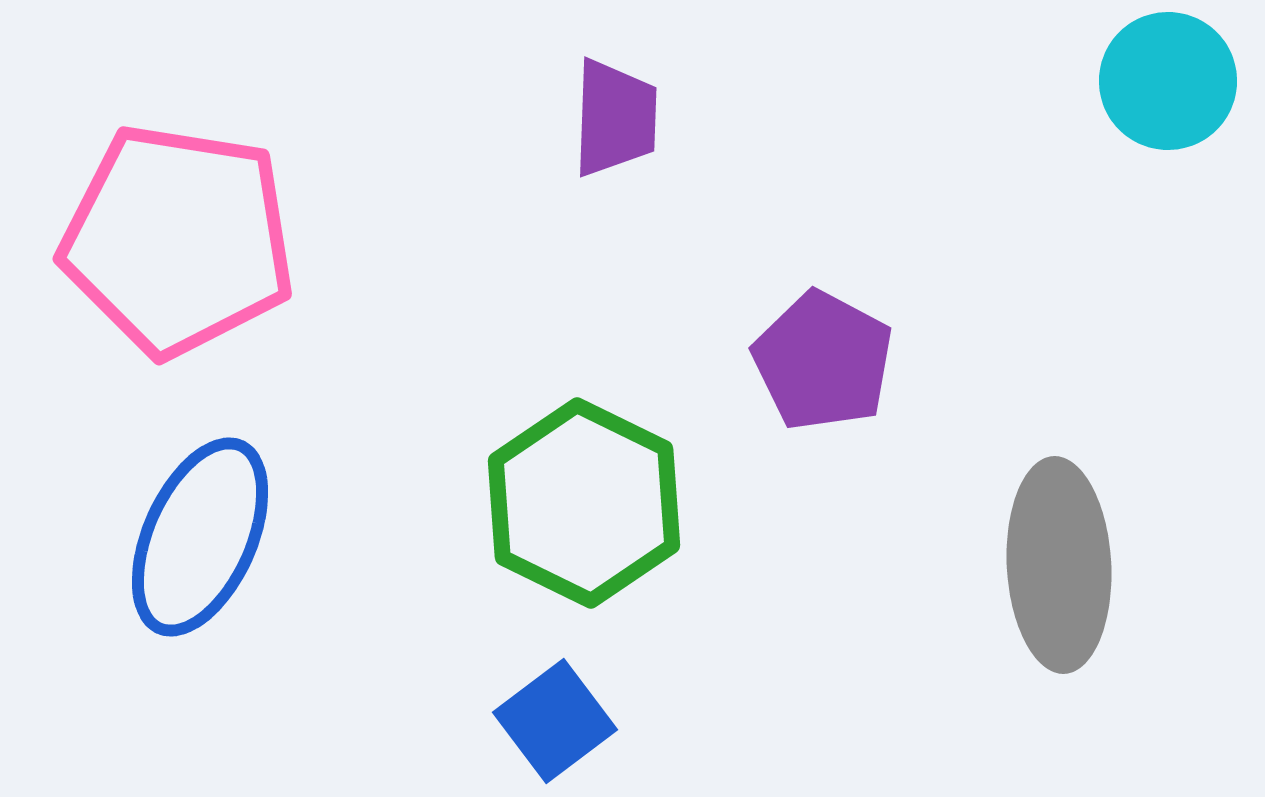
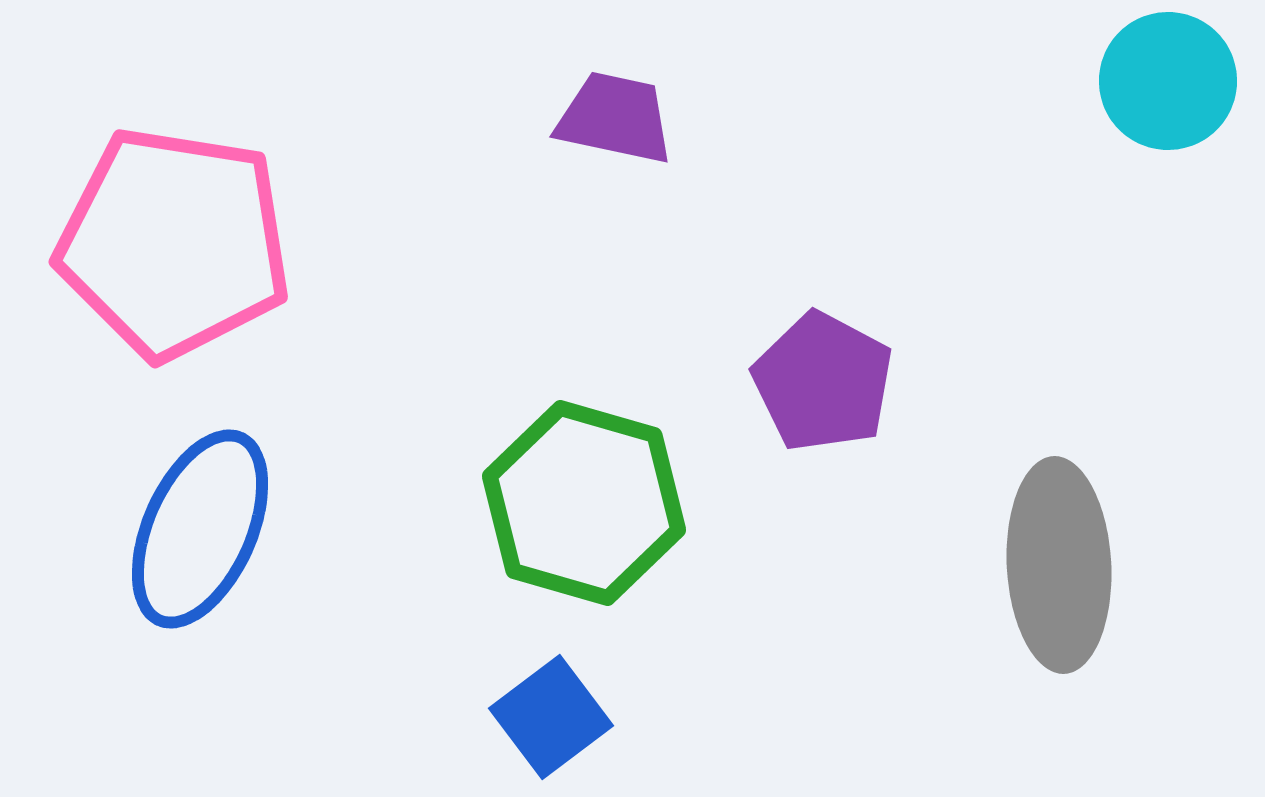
purple trapezoid: rotated 80 degrees counterclockwise
pink pentagon: moved 4 px left, 3 px down
purple pentagon: moved 21 px down
green hexagon: rotated 10 degrees counterclockwise
blue ellipse: moved 8 px up
blue square: moved 4 px left, 4 px up
